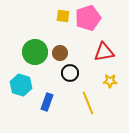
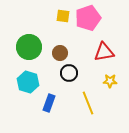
green circle: moved 6 px left, 5 px up
black circle: moved 1 px left
cyan hexagon: moved 7 px right, 3 px up
blue rectangle: moved 2 px right, 1 px down
